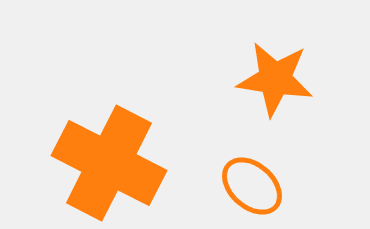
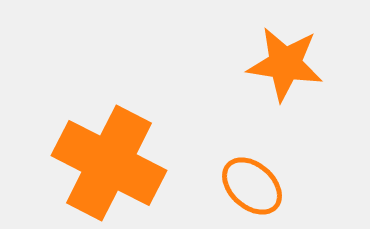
orange star: moved 10 px right, 15 px up
